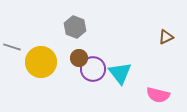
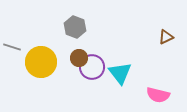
purple circle: moved 1 px left, 2 px up
